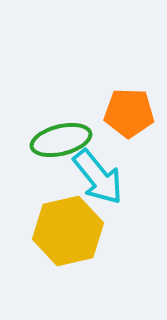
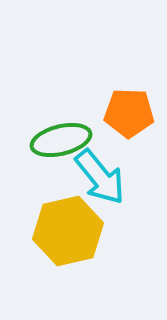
cyan arrow: moved 2 px right
